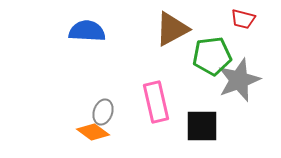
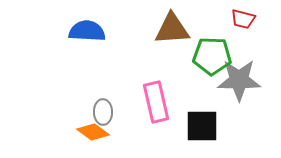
brown triangle: rotated 24 degrees clockwise
green pentagon: rotated 9 degrees clockwise
gray star: rotated 21 degrees clockwise
gray ellipse: rotated 20 degrees counterclockwise
